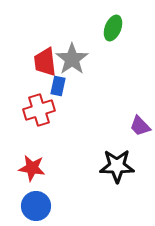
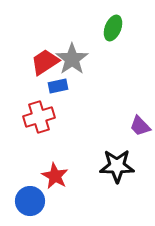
red trapezoid: rotated 64 degrees clockwise
blue rectangle: rotated 66 degrees clockwise
red cross: moved 7 px down
red star: moved 23 px right, 8 px down; rotated 20 degrees clockwise
blue circle: moved 6 px left, 5 px up
